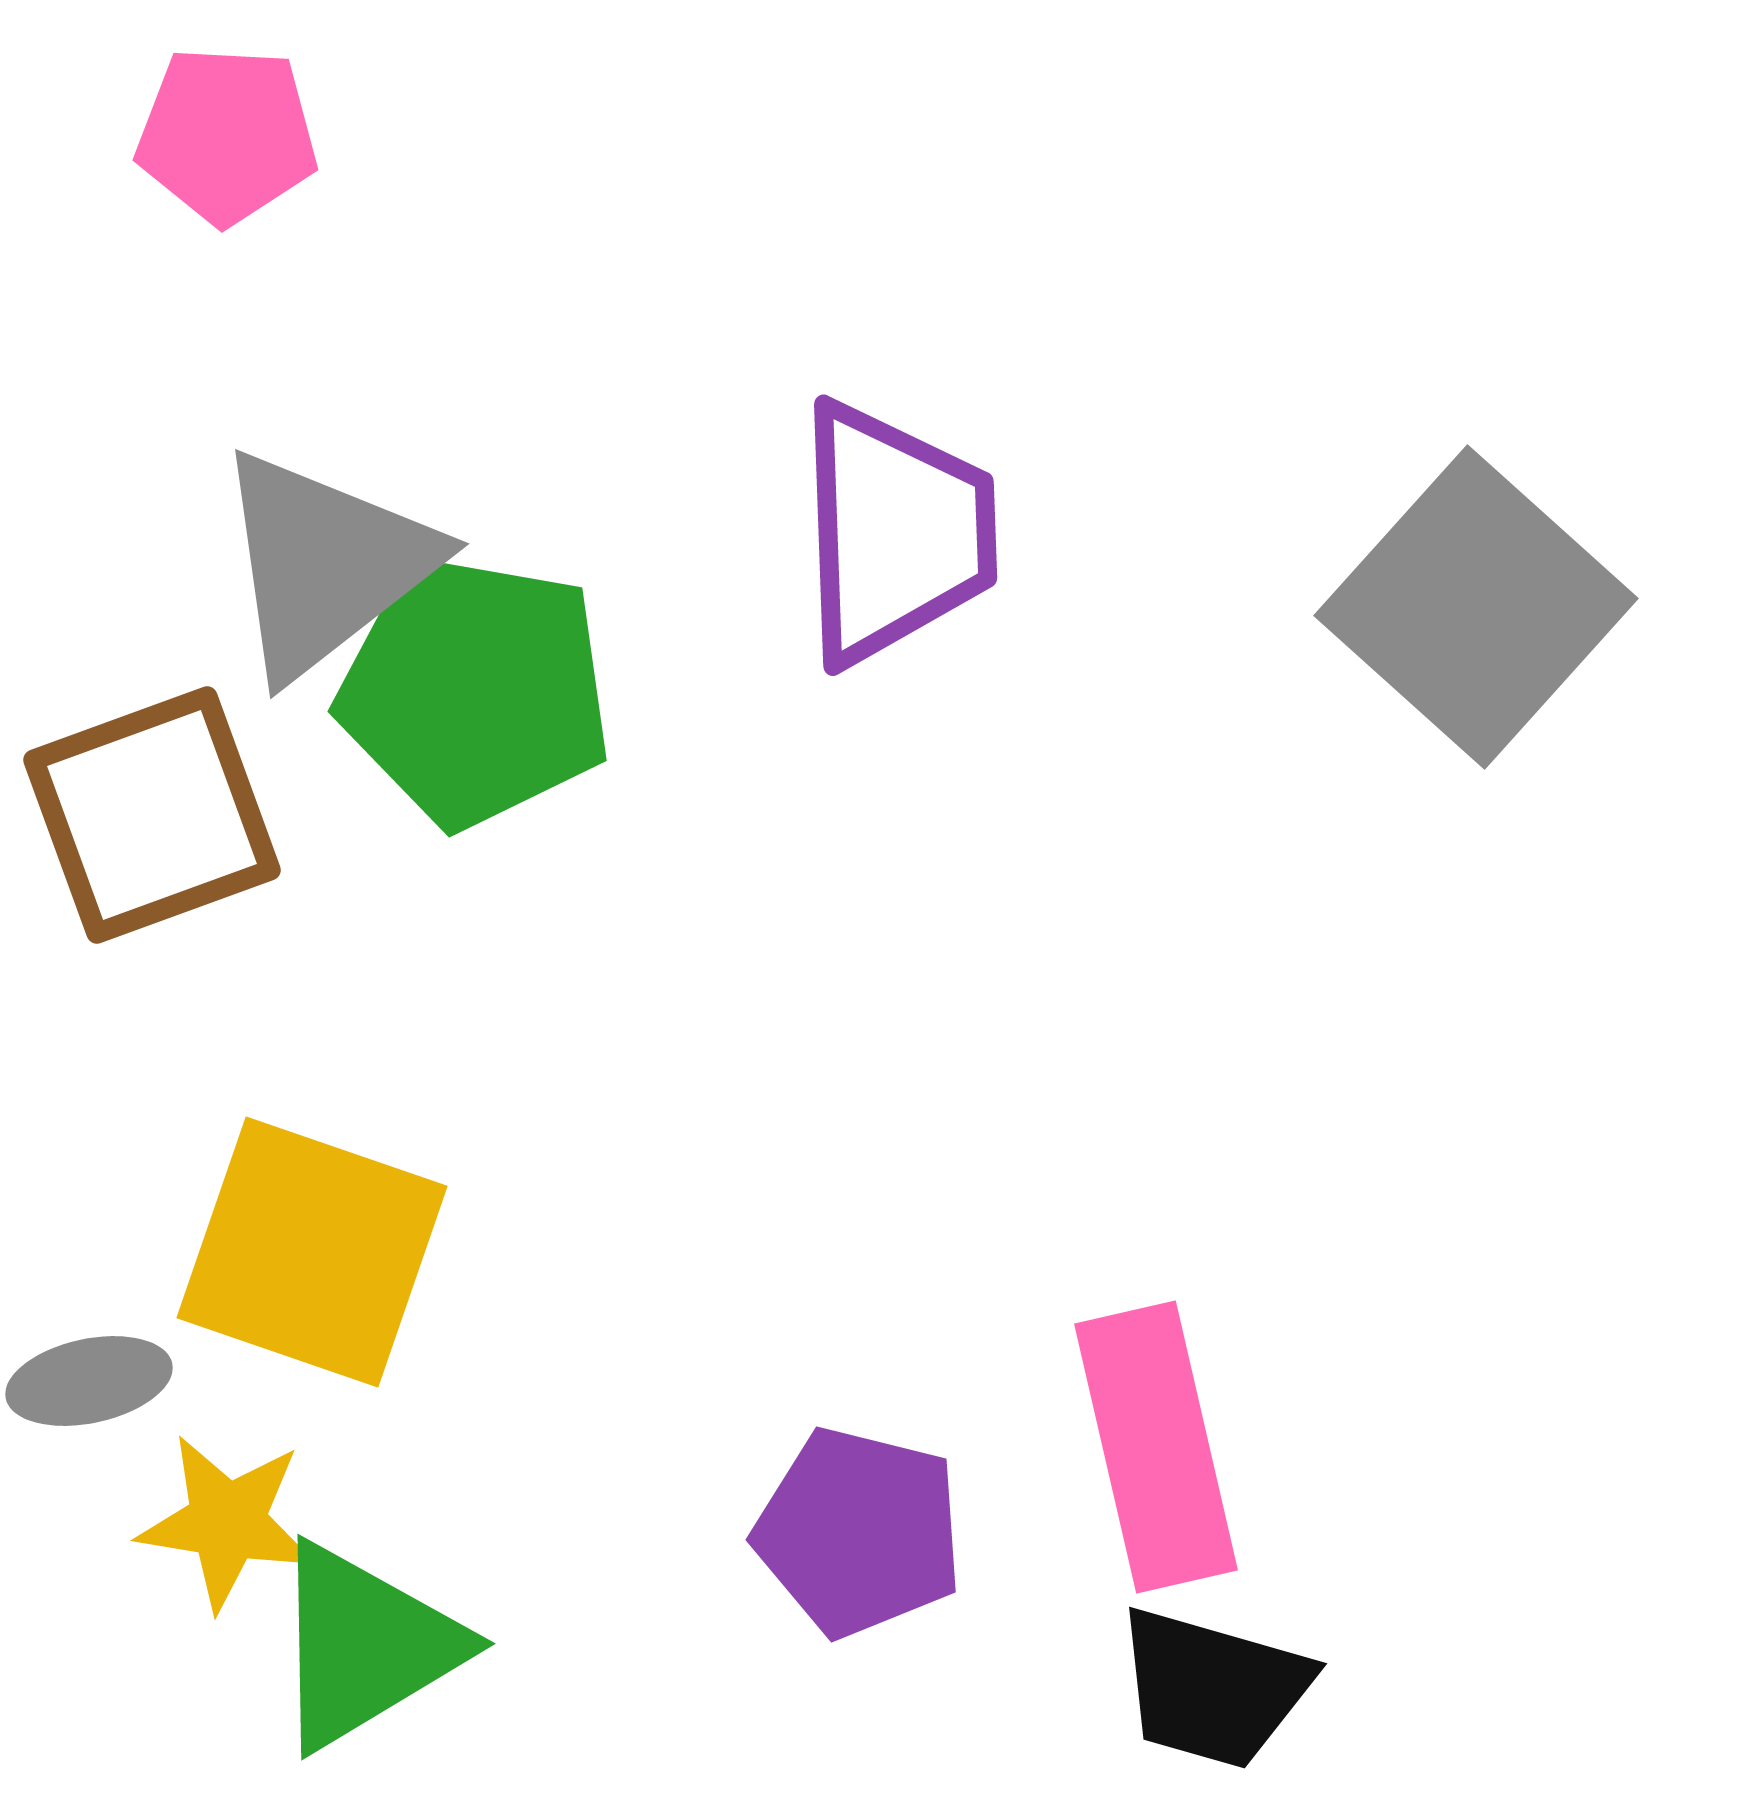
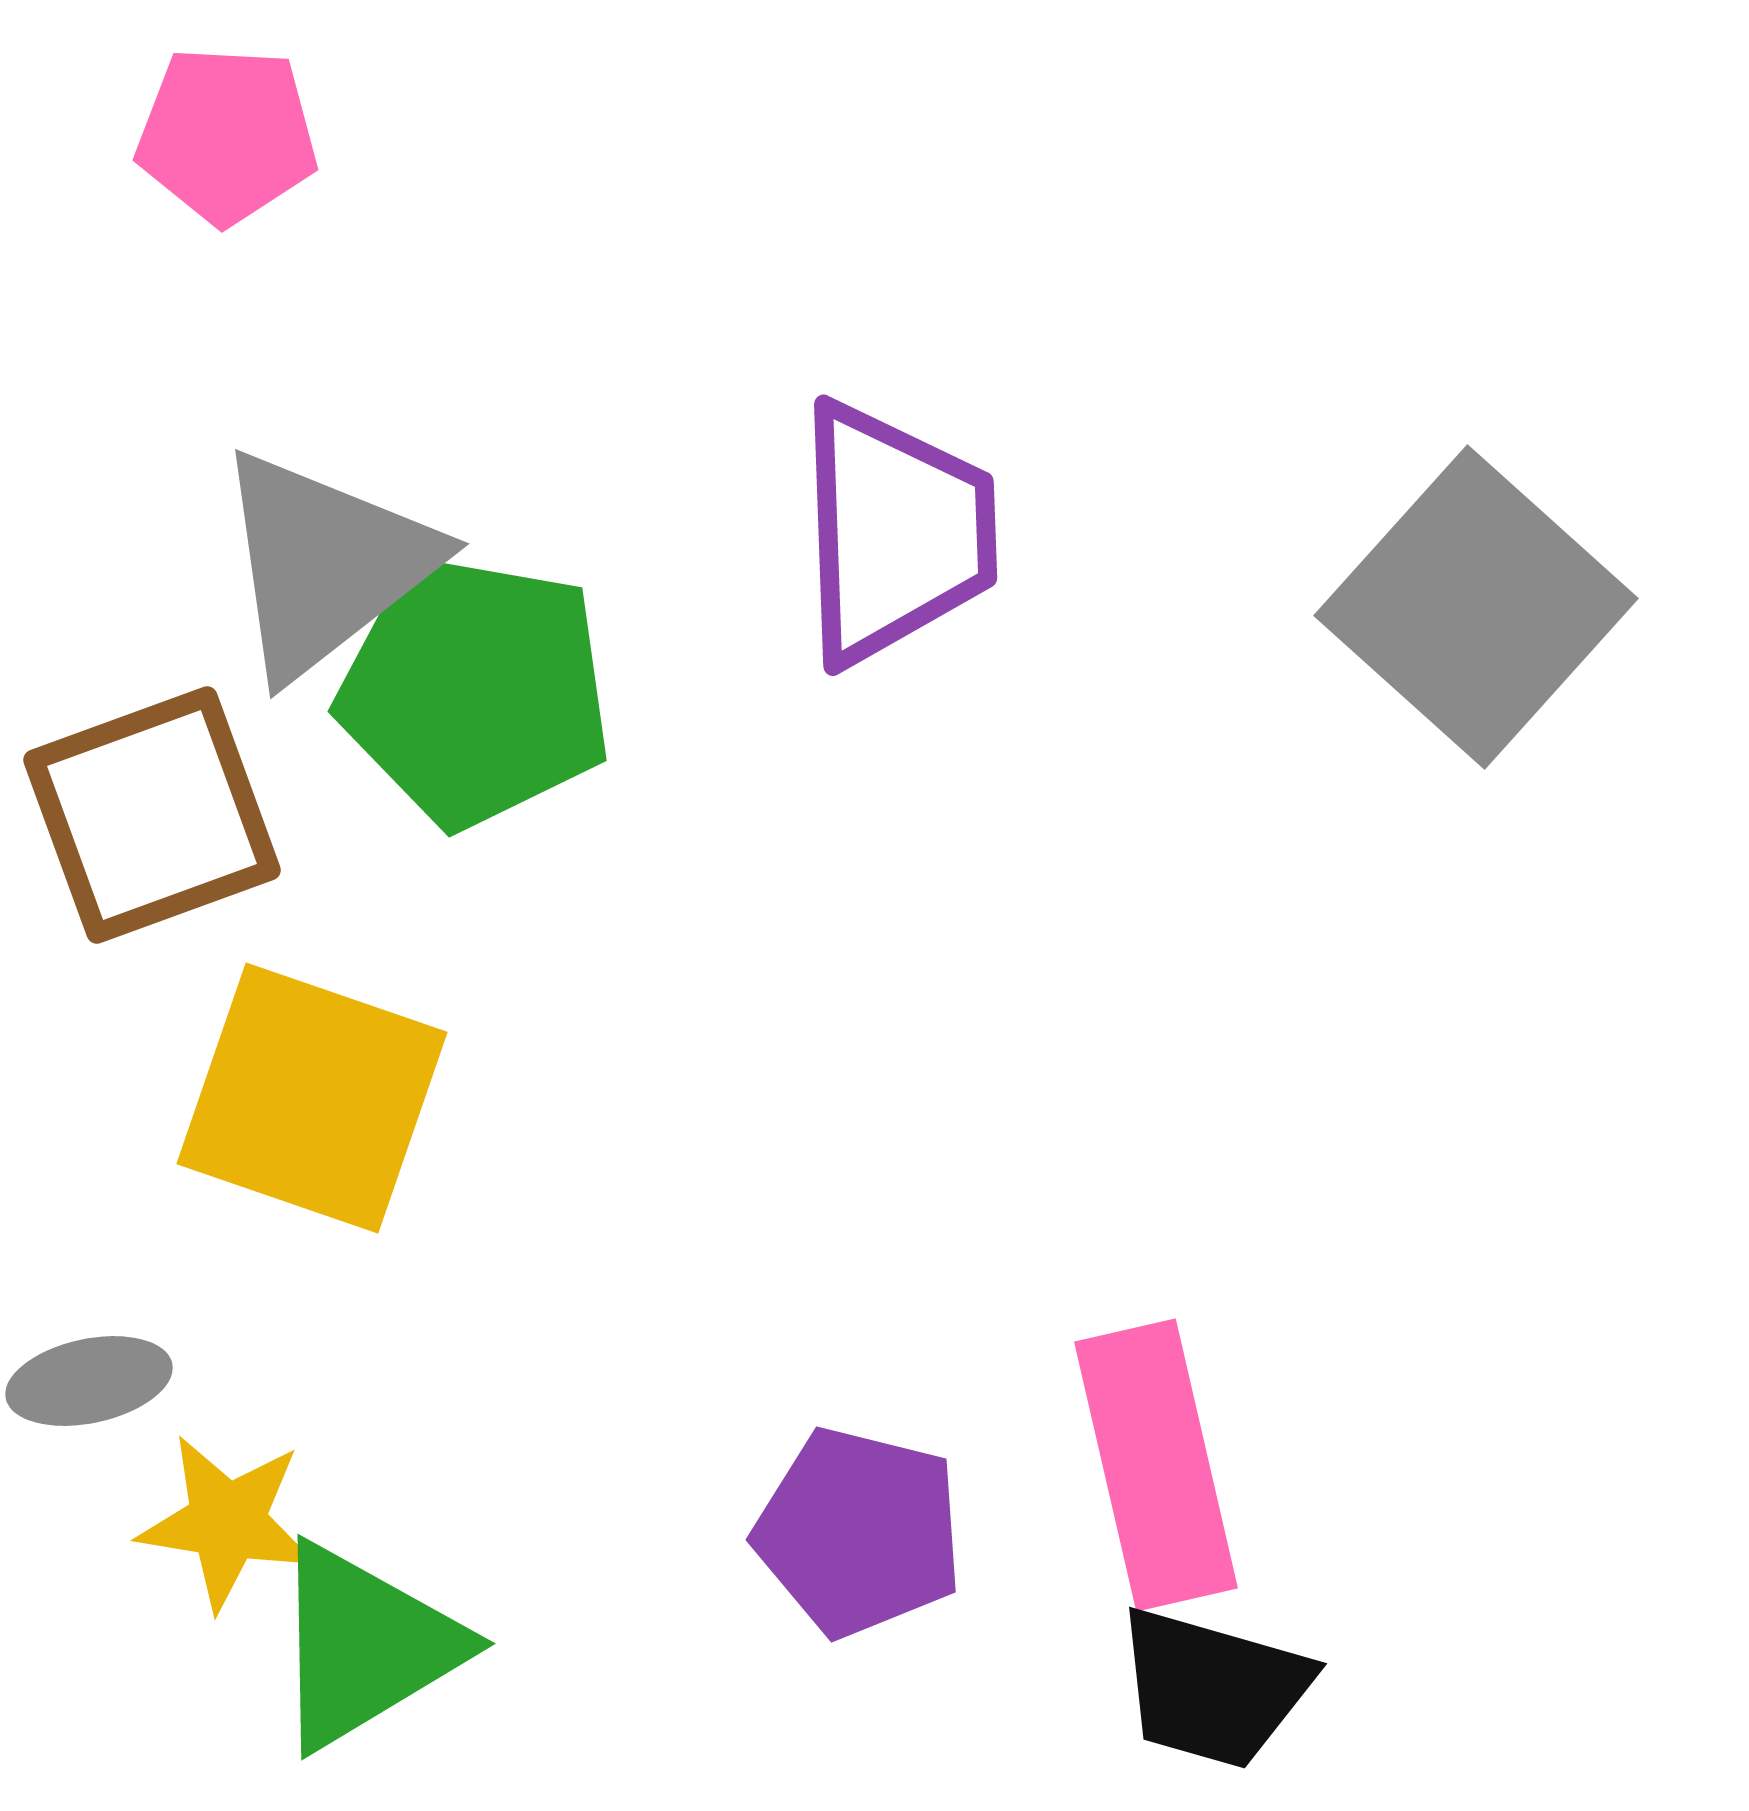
yellow square: moved 154 px up
pink rectangle: moved 18 px down
